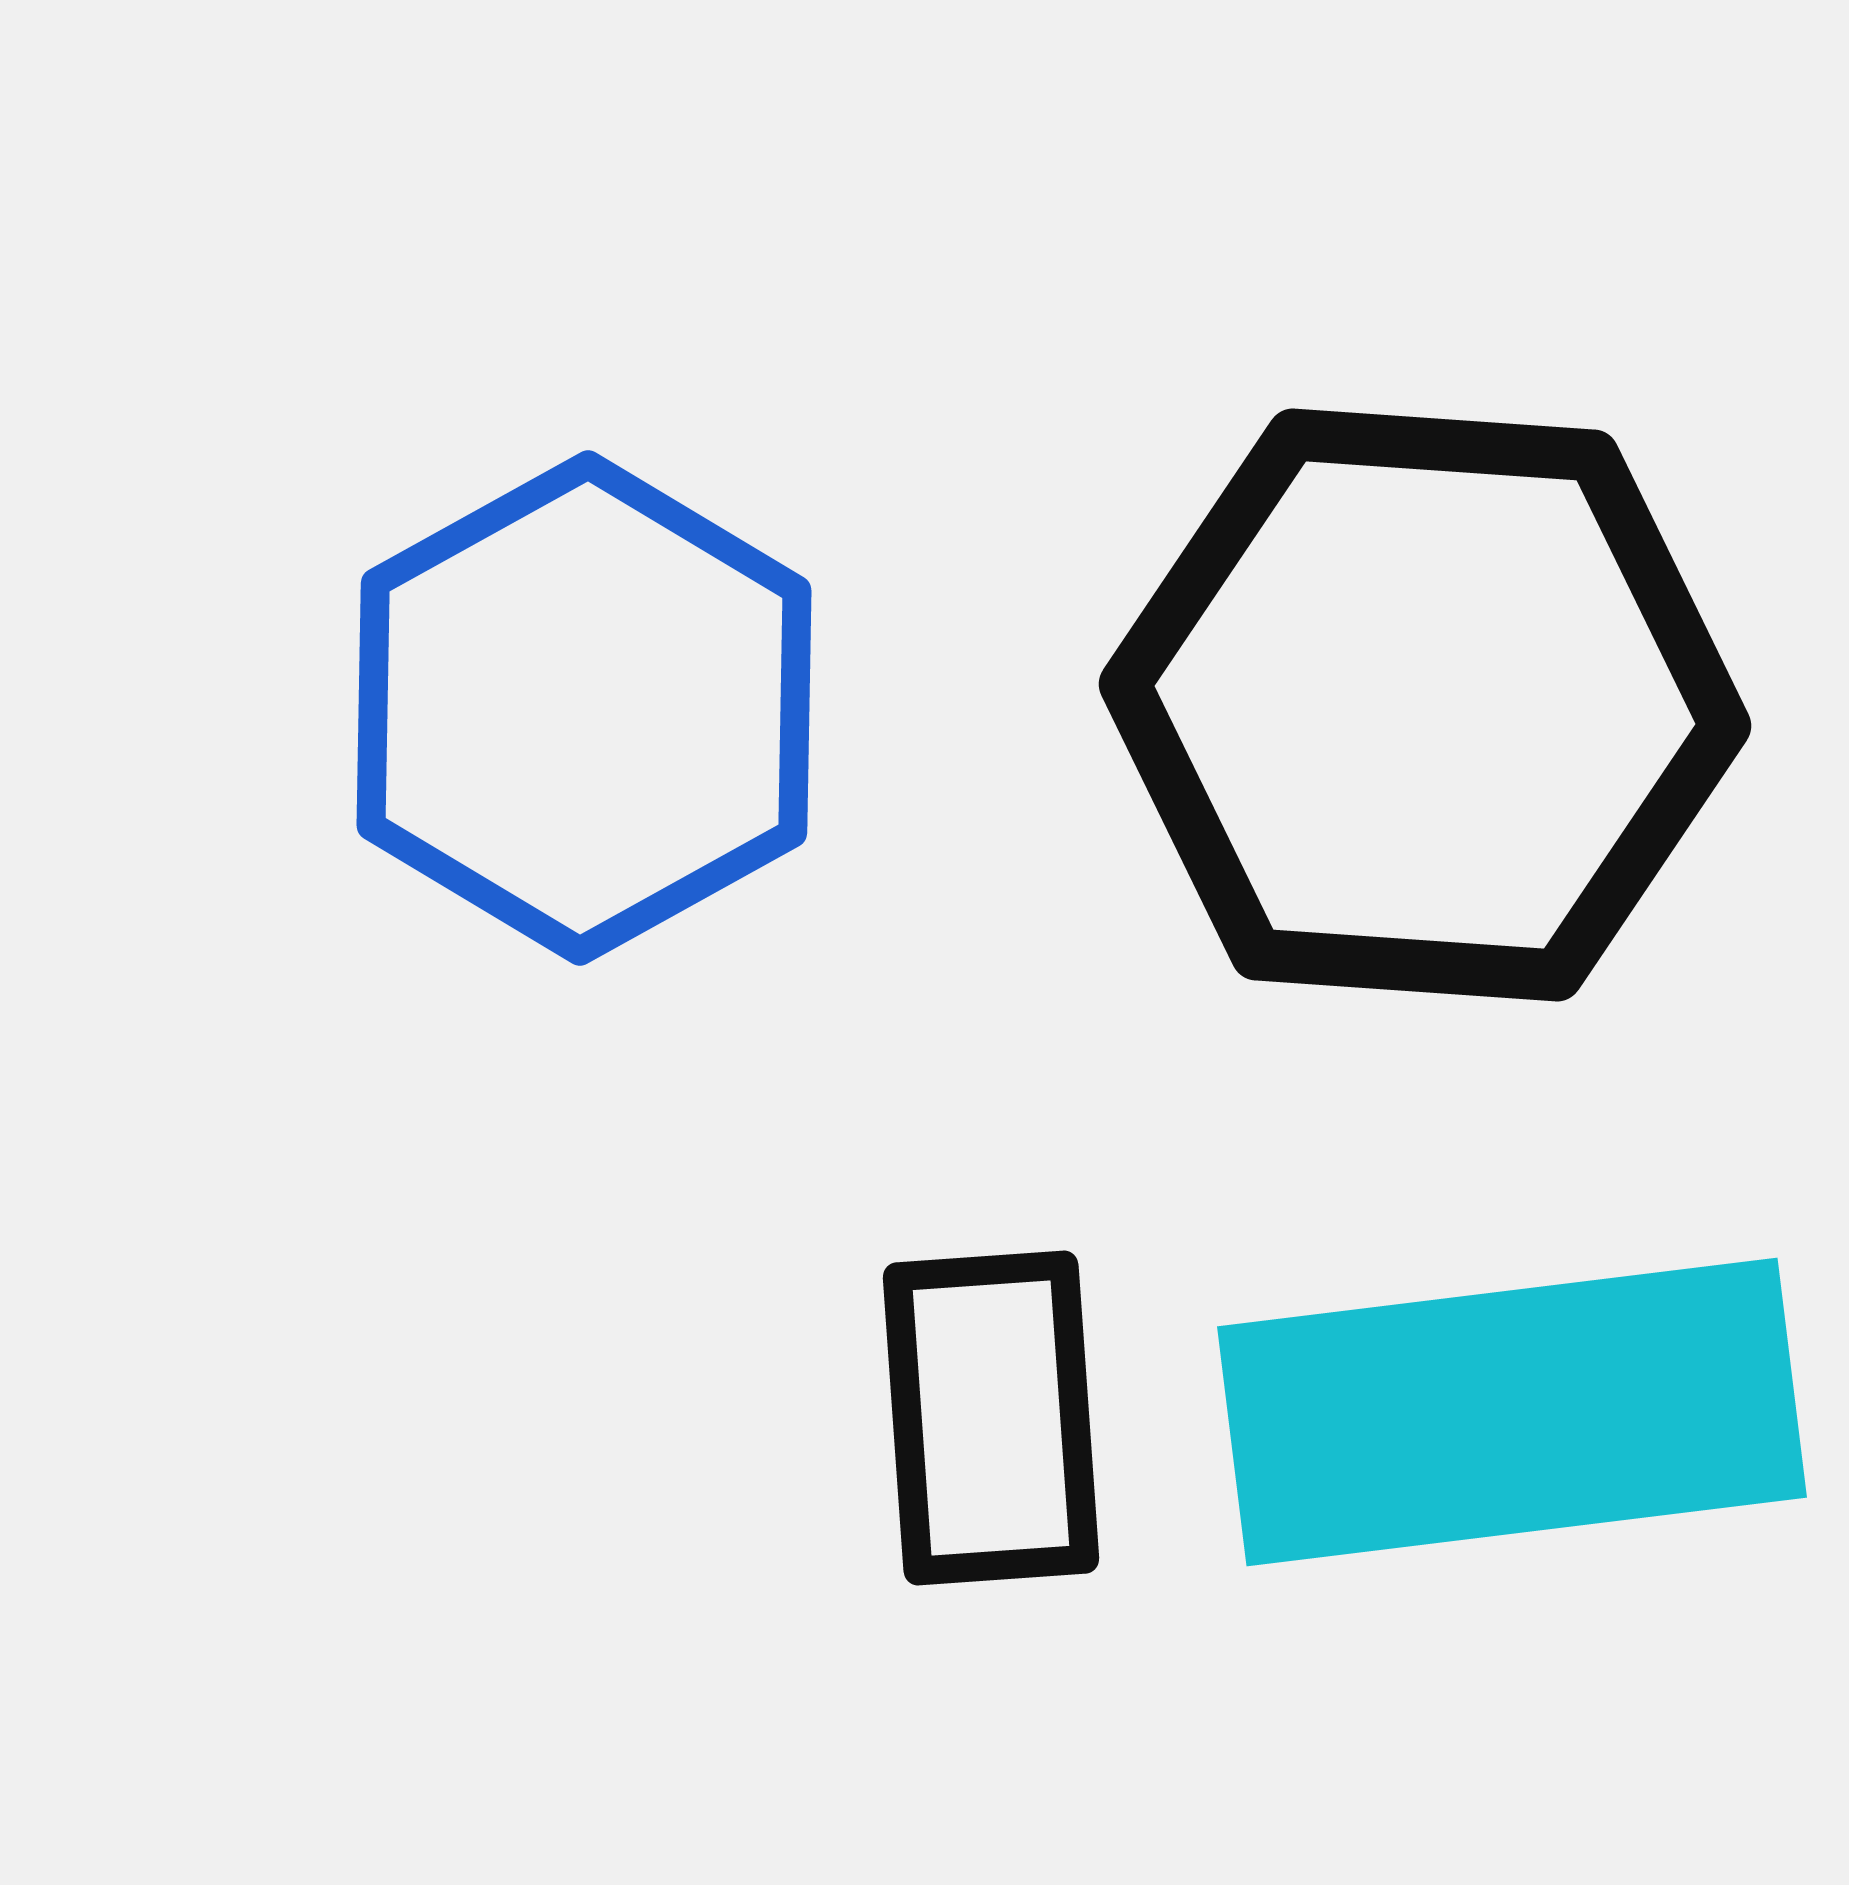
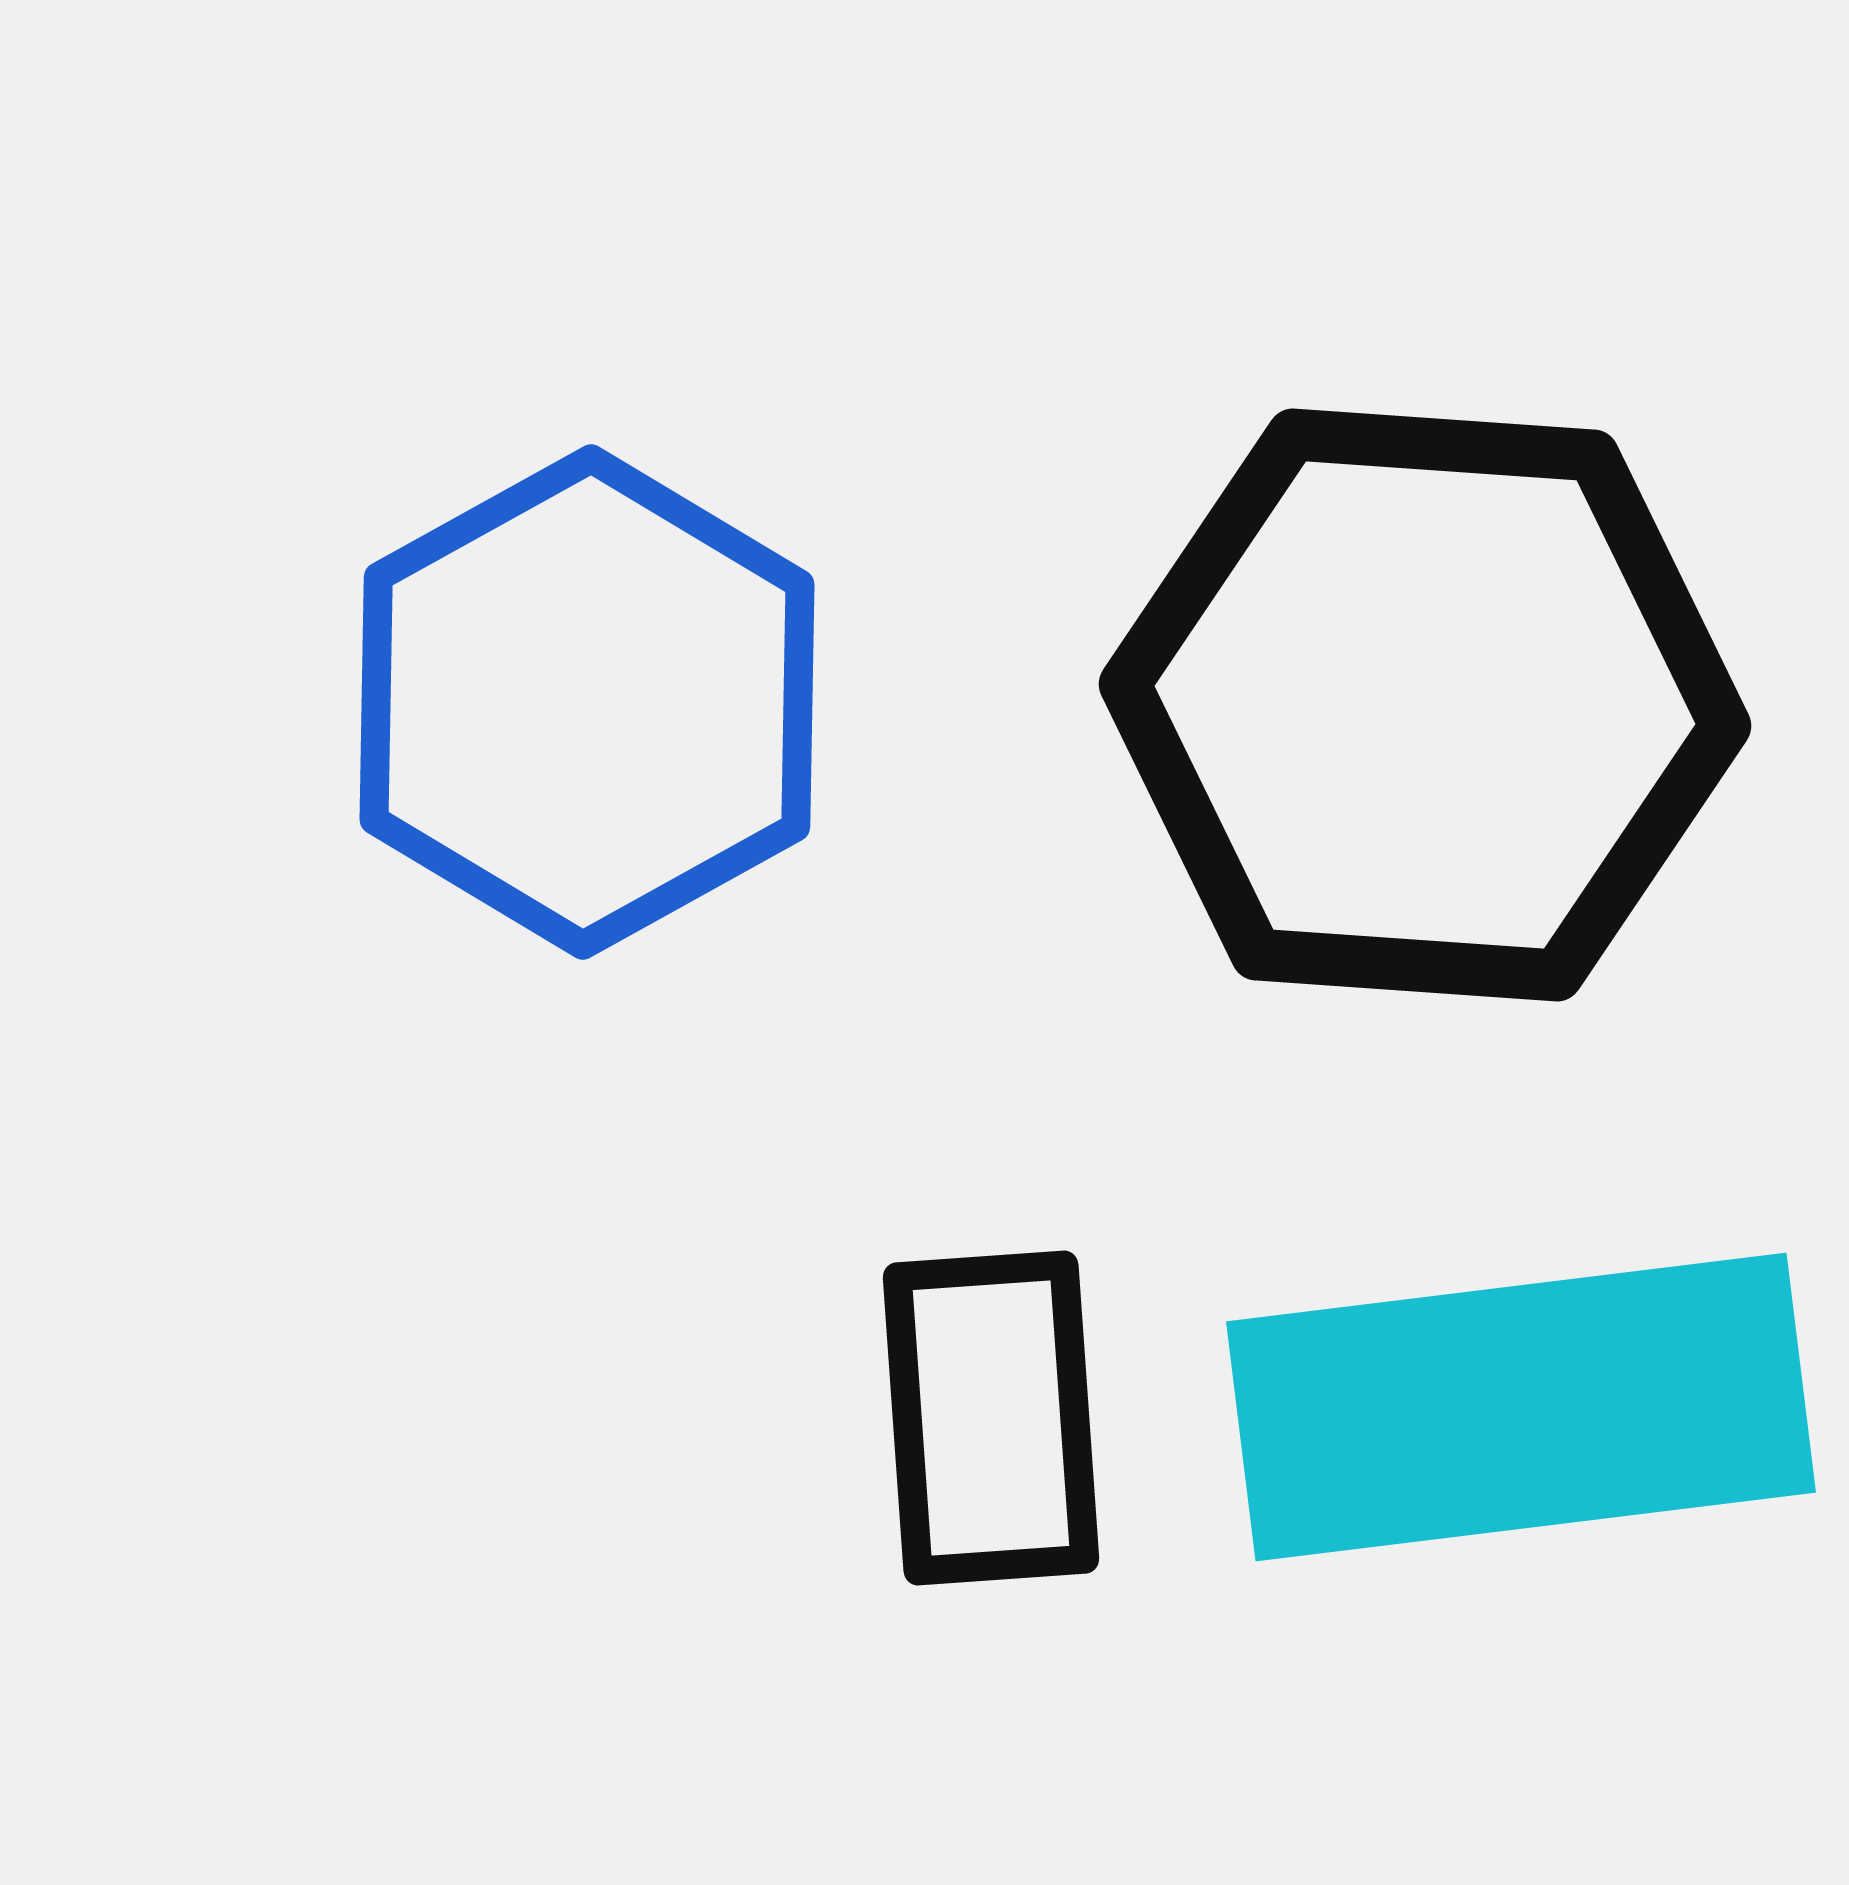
blue hexagon: moved 3 px right, 6 px up
cyan rectangle: moved 9 px right, 5 px up
